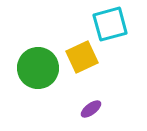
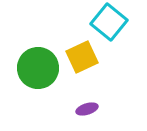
cyan square: moved 1 px left, 2 px up; rotated 36 degrees counterclockwise
purple ellipse: moved 4 px left; rotated 20 degrees clockwise
